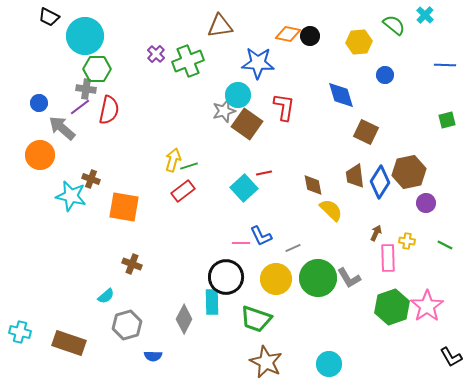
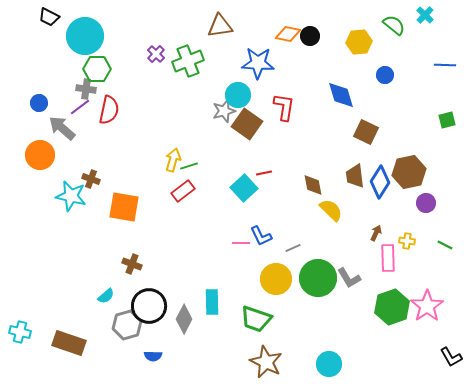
black circle at (226, 277): moved 77 px left, 29 px down
